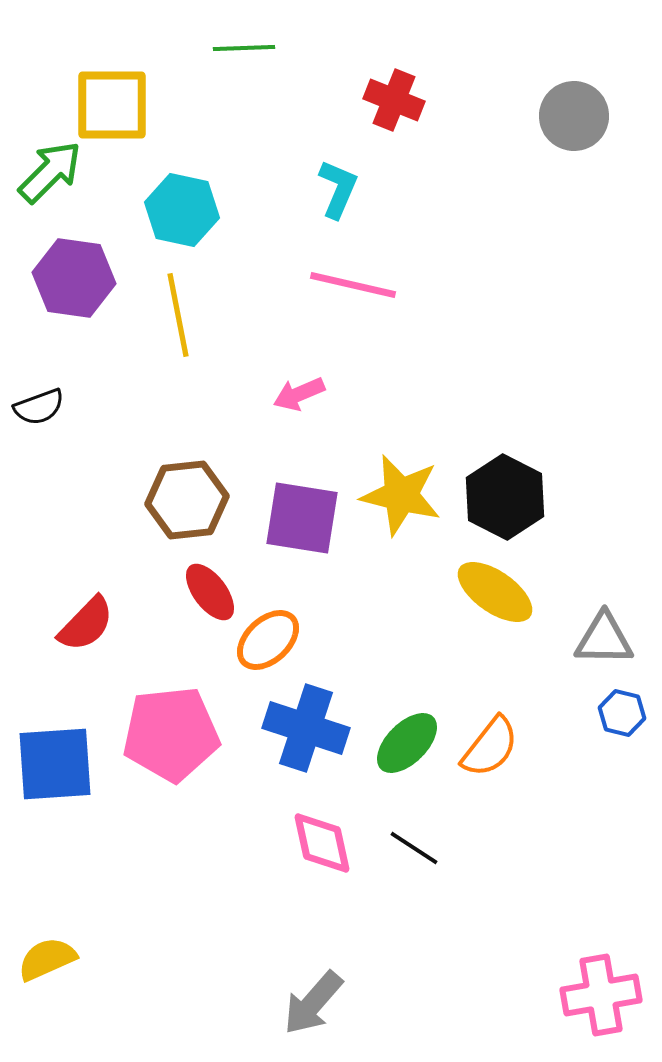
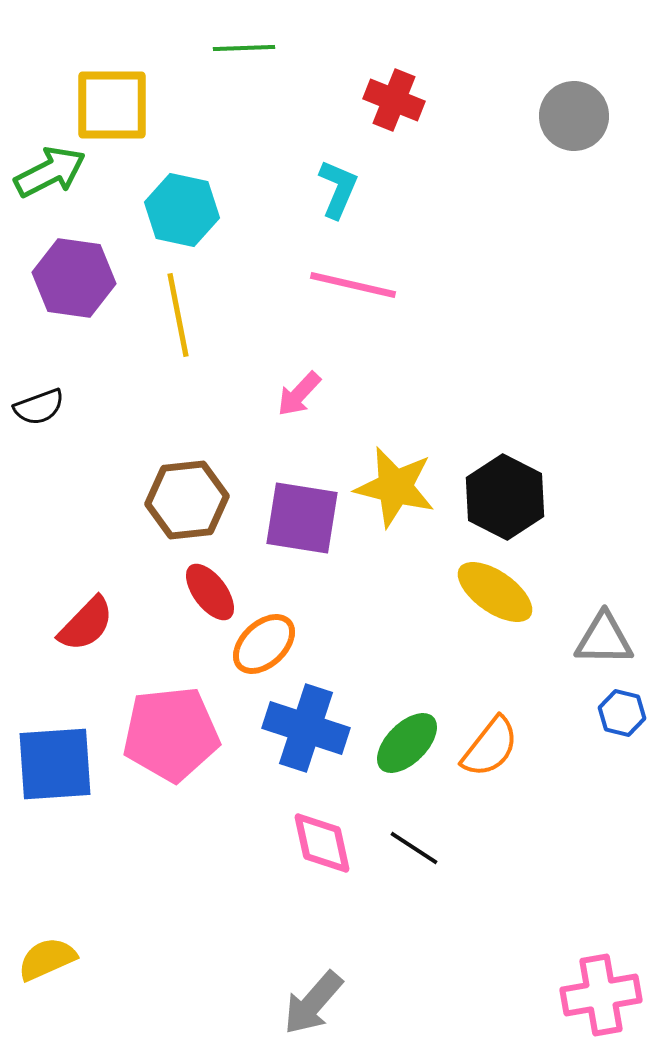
green arrow: rotated 18 degrees clockwise
pink arrow: rotated 24 degrees counterclockwise
yellow star: moved 6 px left, 8 px up
orange ellipse: moved 4 px left, 4 px down
